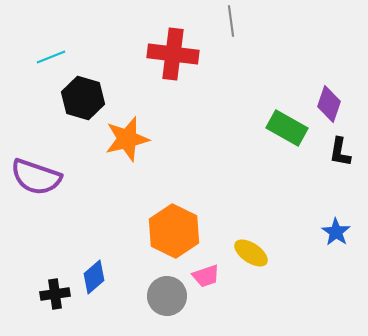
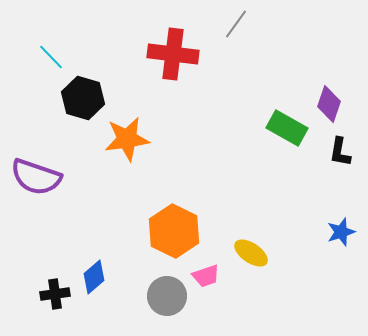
gray line: moved 5 px right, 3 px down; rotated 44 degrees clockwise
cyan line: rotated 68 degrees clockwise
orange star: rotated 6 degrees clockwise
blue star: moved 5 px right; rotated 20 degrees clockwise
